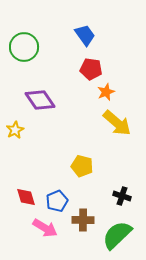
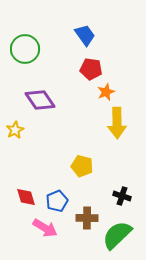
green circle: moved 1 px right, 2 px down
yellow arrow: rotated 48 degrees clockwise
brown cross: moved 4 px right, 2 px up
